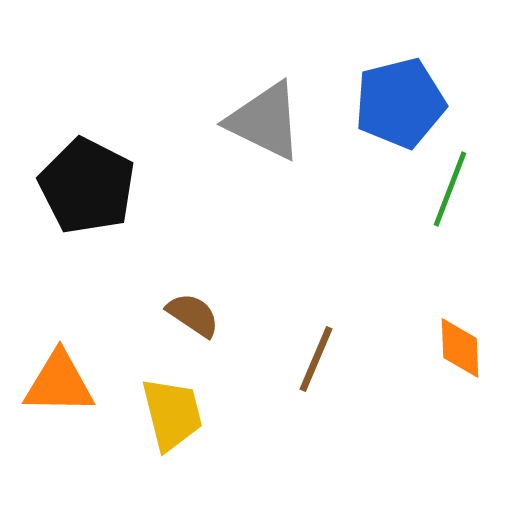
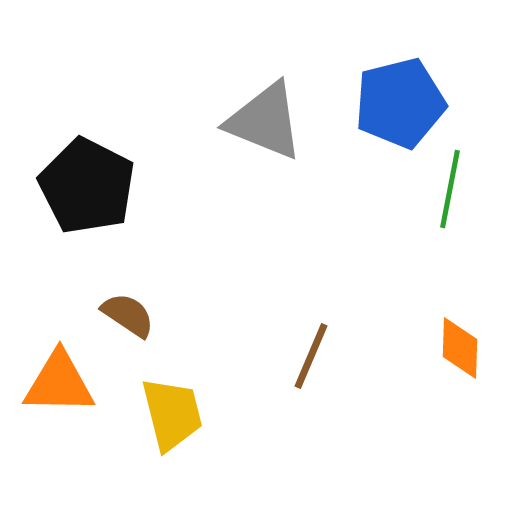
gray triangle: rotated 4 degrees counterclockwise
green line: rotated 10 degrees counterclockwise
brown semicircle: moved 65 px left
orange diamond: rotated 4 degrees clockwise
brown line: moved 5 px left, 3 px up
